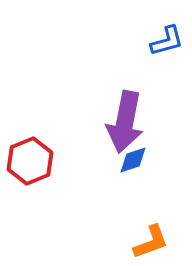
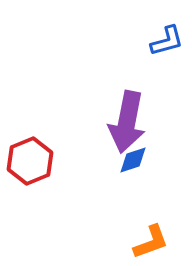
purple arrow: moved 2 px right
